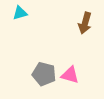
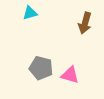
cyan triangle: moved 10 px right
gray pentagon: moved 3 px left, 6 px up
